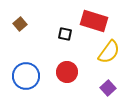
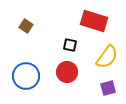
brown square: moved 6 px right, 2 px down; rotated 16 degrees counterclockwise
black square: moved 5 px right, 11 px down
yellow semicircle: moved 2 px left, 5 px down
purple square: rotated 28 degrees clockwise
